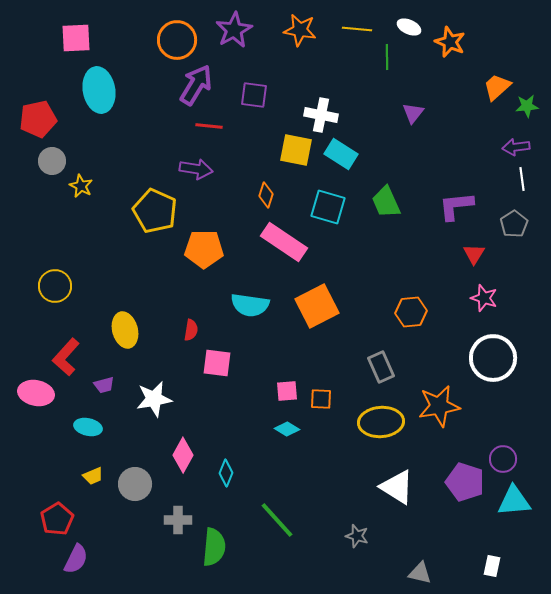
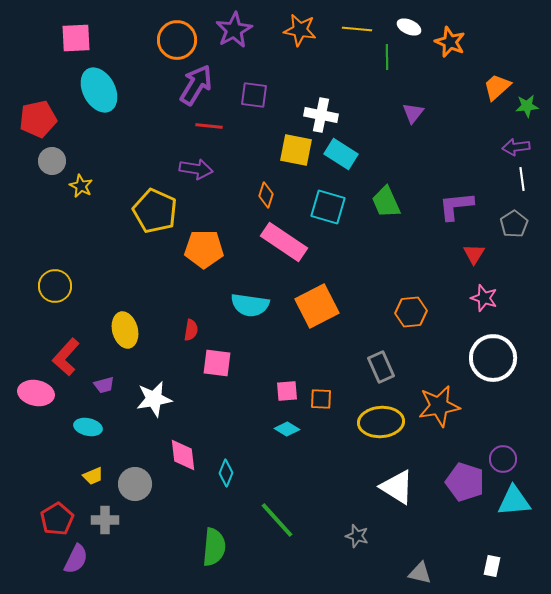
cyan ellipse at (99, 90): rotated 18 degrees counterclockwise
pink diamond at (183, 455): rotated 36 degrees counterclockwise
gray cross at (178, 520): moved 73 px left
